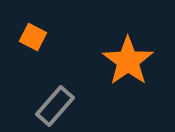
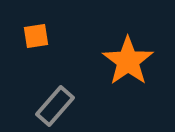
orange square: moved 3 px right, 1 px up; rotated 36 degrees counterclockwise
